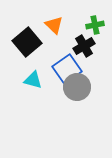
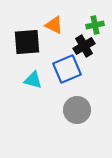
orange triangle: rotated 18 degrees counterclockwise
black square: rotated 36 degrees clockwise
blue square: rotated 12 degrees clockwise
gray circle: moved 23 px down
